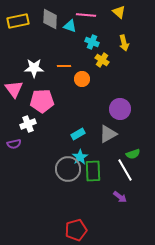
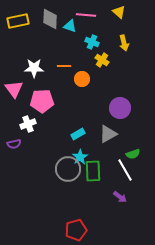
purple circle: moved 1 px up
